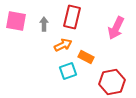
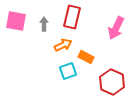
red hexagon: rotated 25 degrees counterclockwise
